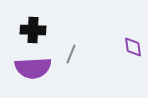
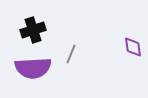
black cross: rotated 20 degrees counterclockwise
